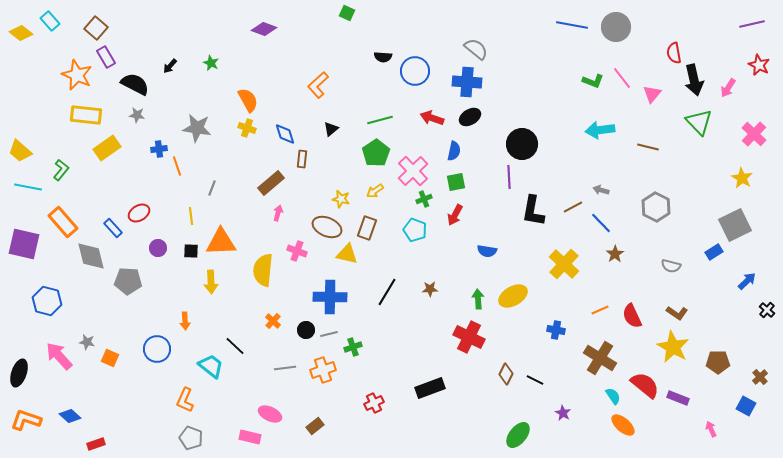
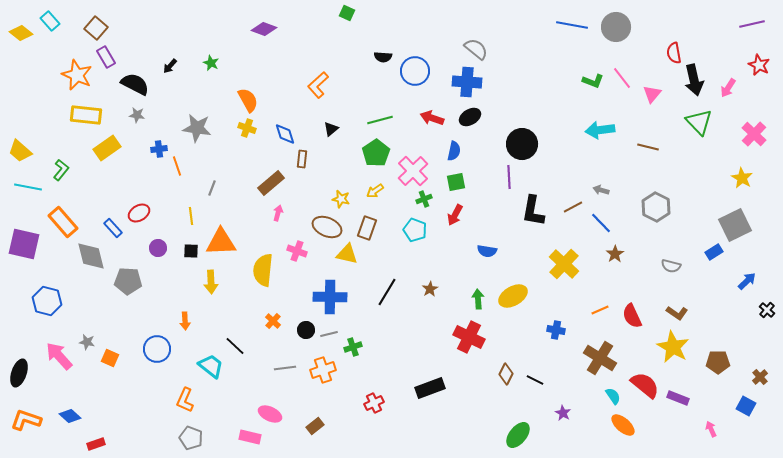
brown star at (430, 289): rotated 28 degrees counterclockwise
